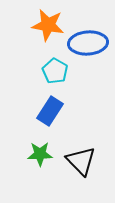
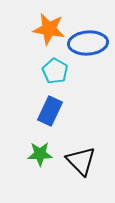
orange star: moved 1 px right, 4 px down
blue rectangle: rotated 8 degrees counterclockwise
